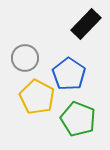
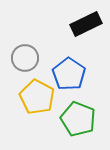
black rectangle: rotated 20 degrees clockwise
